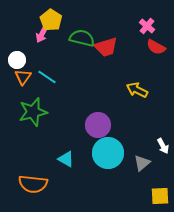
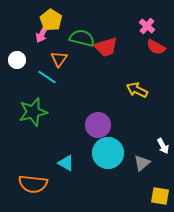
orange triangle: moved 36 px right, 18 px up
cyan triangle: moved 4 px down
yellow square: rotated 12 degrees clockwise
